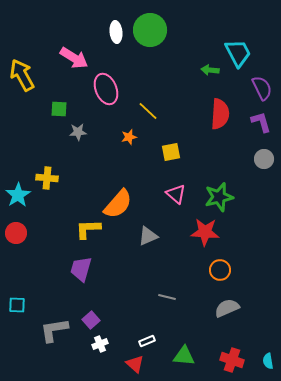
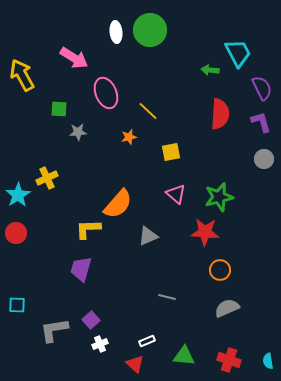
pink ellipse: moved 4 px down
yellow cross: rotated 30 degrees counterclockwise
red cross: moved 3 px left
